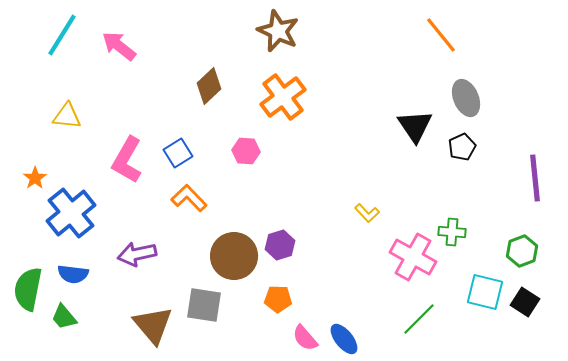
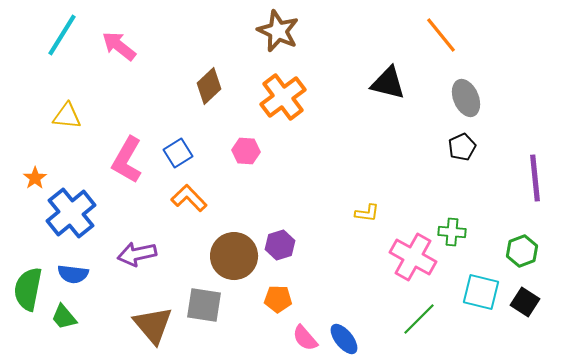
black triangle: moved 27 px left, 43 px up; rotated 42 degrees counterclockwise
yellow L-shape: rotated 40 degrees counterclockwise
cyan square: moved 4 px left
